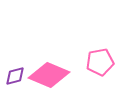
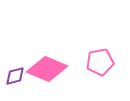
pink diamond: moved 2 px left, 6 px up
